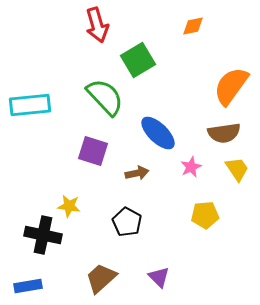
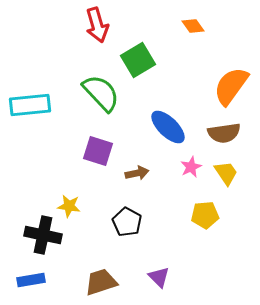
orange diamond: rotated 65 degrees clockwise
green semicircle: moved 4 px left, 4 px up
blue ellipse: moved 10 px right, 6 px up
purple square: moved 5 px right
yellow trapezoid: moved 11 px left, 4 px down
brown trapezoid: moved 4 px down; rotated 24 degrees clockwise
blue rectangle: moved 3 px right, 6 px up
